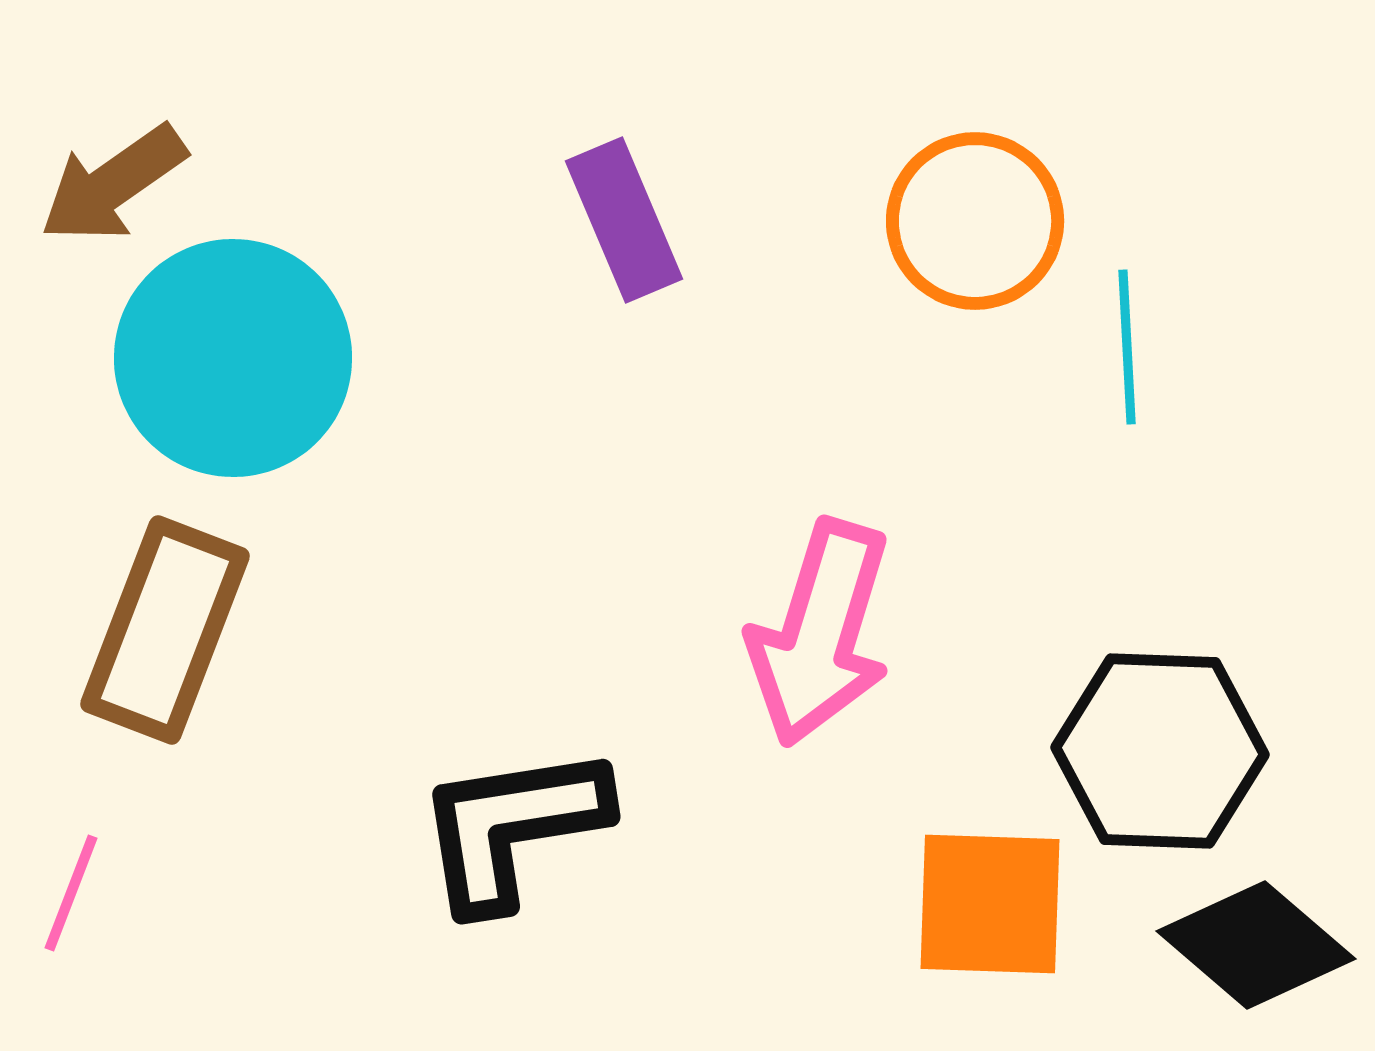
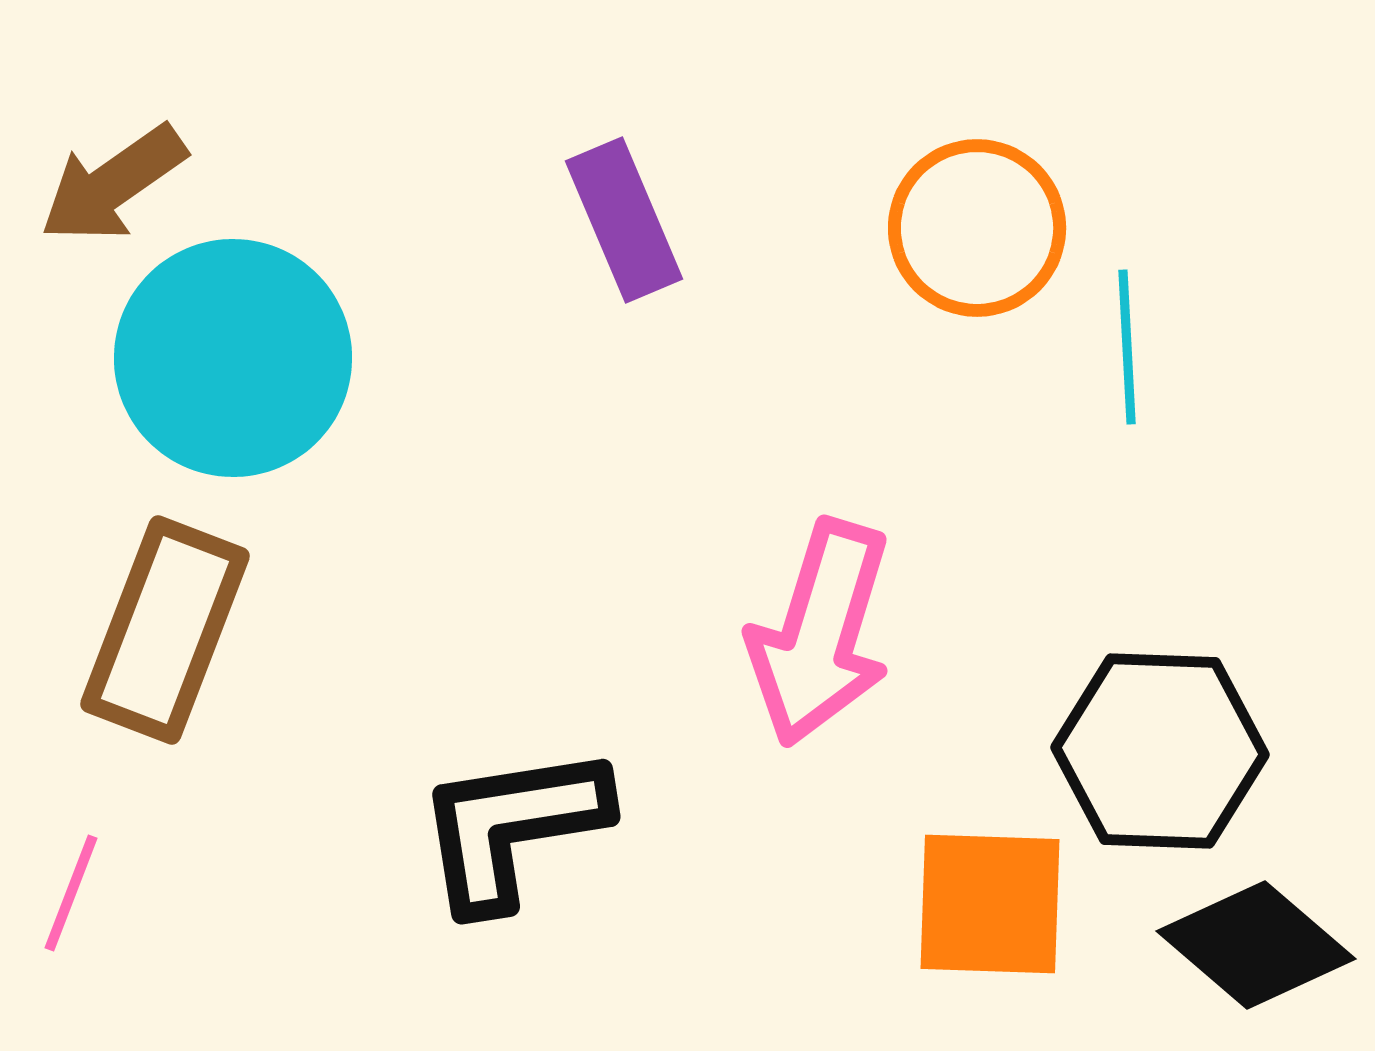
orange circle: moved 2 px right, 7 px down
